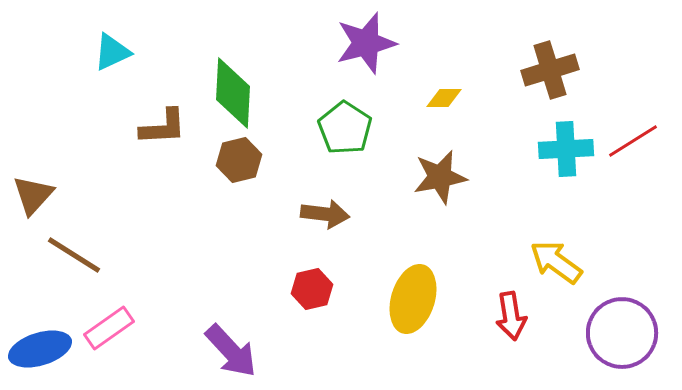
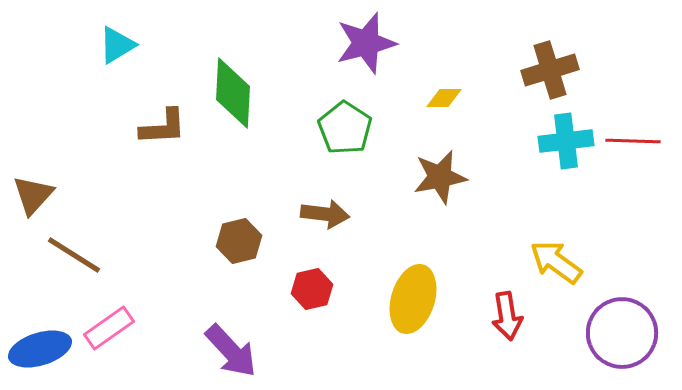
cyan triangle: moved 5 px right, 7 px up; rotated 6 degrees counterclockwise
red line: rotated 34 degrees clockwise
cyan cross: moved 8 px up; rotated 4 degrees counterclockwise
brown hexagon: moved 81 px down
red arrow: moved 4 px left
